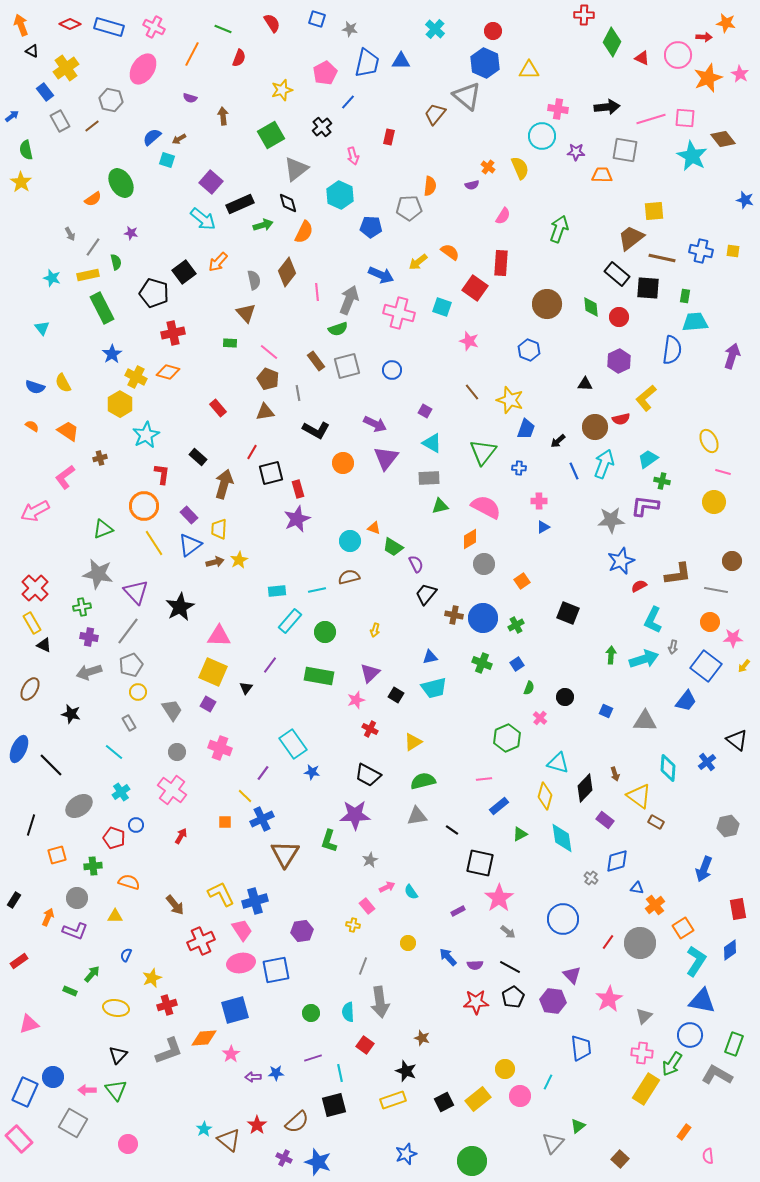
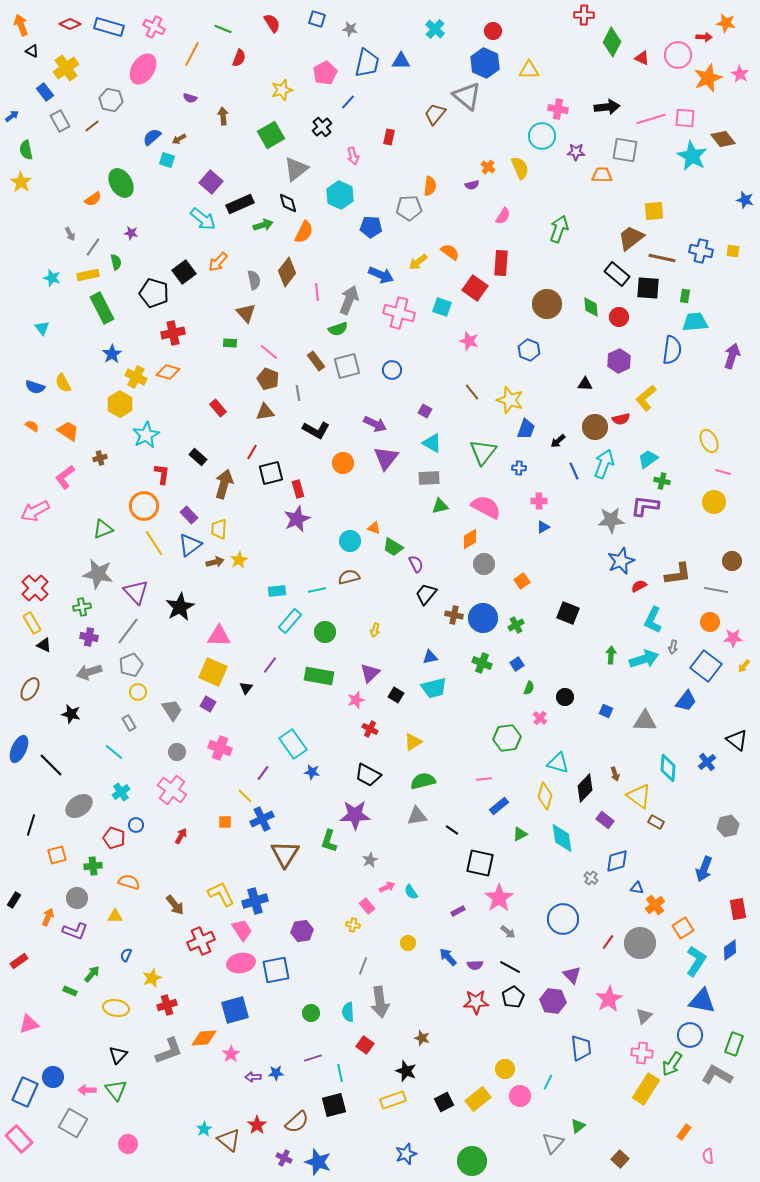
green hexagon at (507, 738): rotated 16 degrees clockwise
